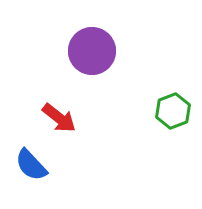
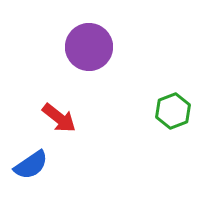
purple circle: moved 3 px left, 4 px up
blue semicircle: rotated 81 degrees counterclockwise
